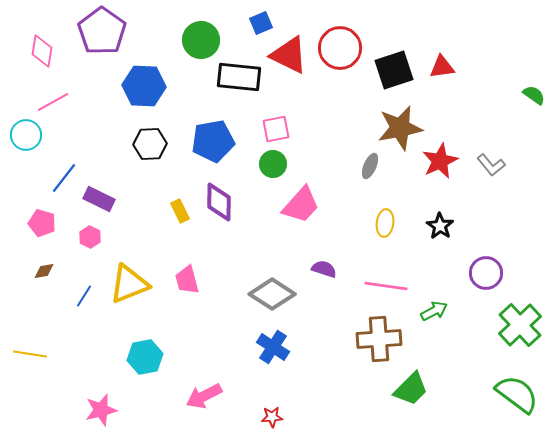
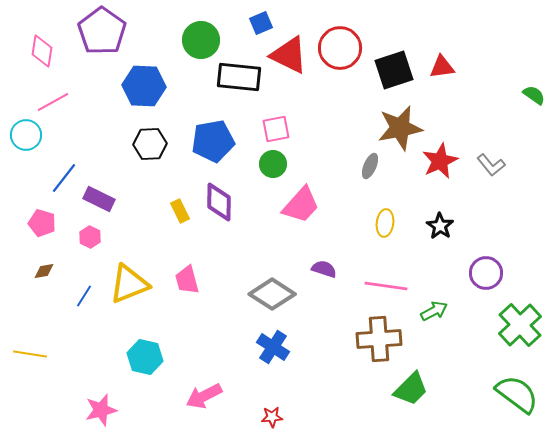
cyan hexagon at (145, 357): rotated 24 degrees clockwise
